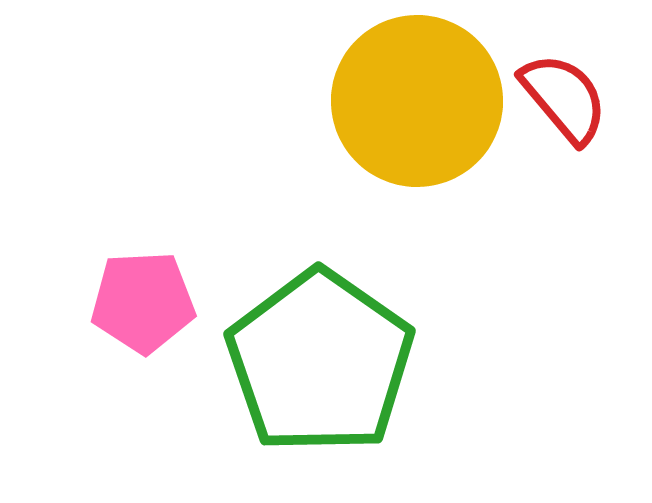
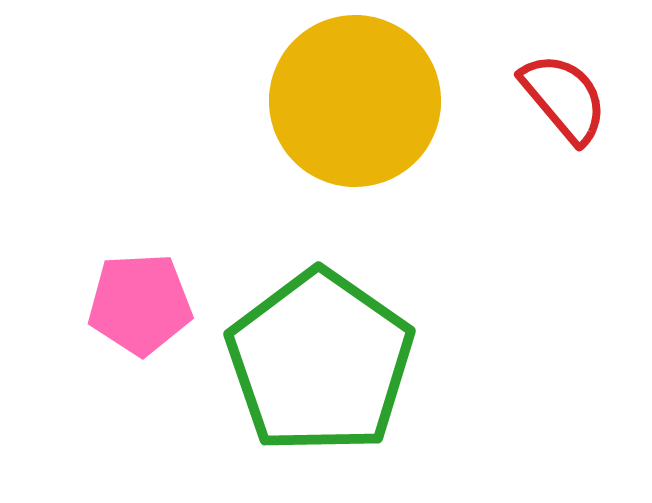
yellow circle: moved 62 px left
pink pentagon: moved 3 px left, 2 px down
